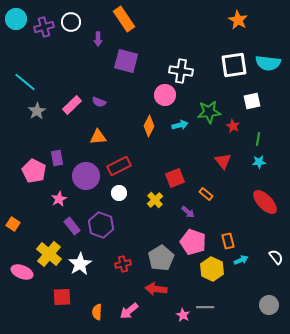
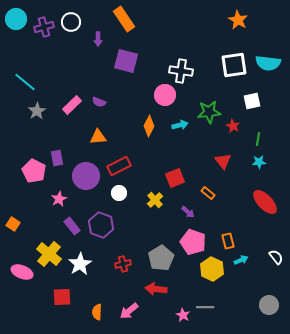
orange rectangle at (206, 194): moved 2 px right, 1 px up
